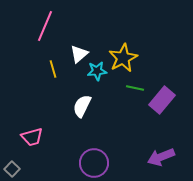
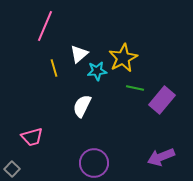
yellow line: moved 1 px right, 1 px up
